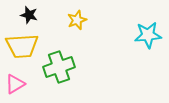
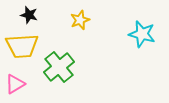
yellow star: moved 3 px right
cyan star: moved 6 px left, 1 px up; rotated 20 degrees clockwise
green cross: rotated 20 degrees counterclockwise
